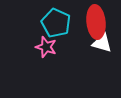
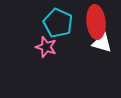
cyan pentagon: moved 2 px right
